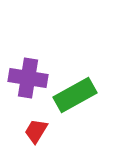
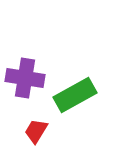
purple cross: moved 3 px left
